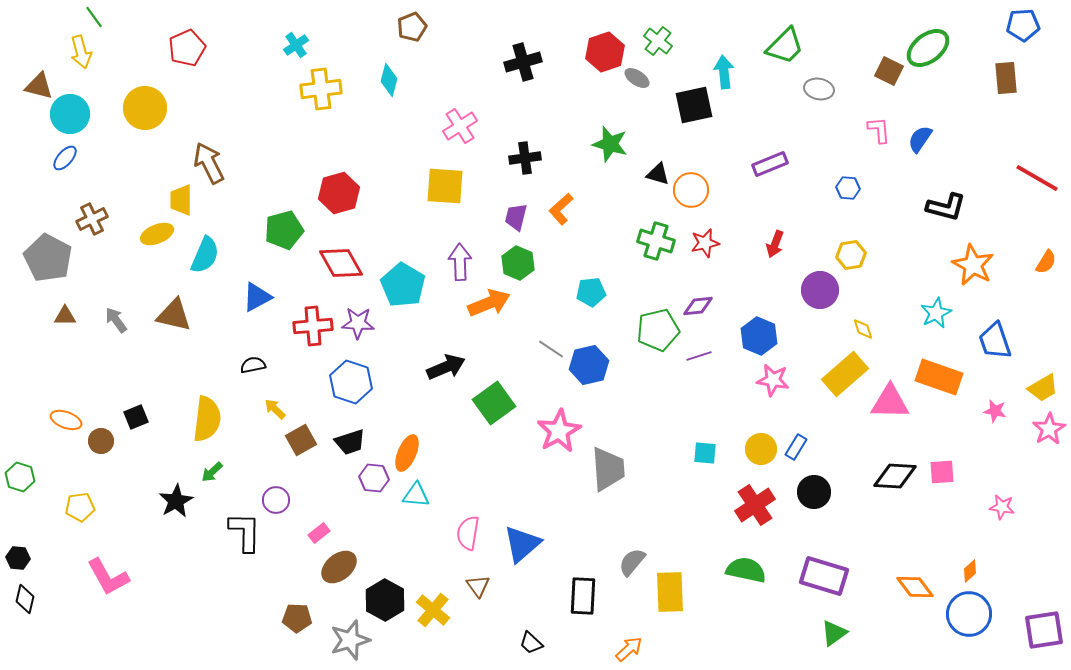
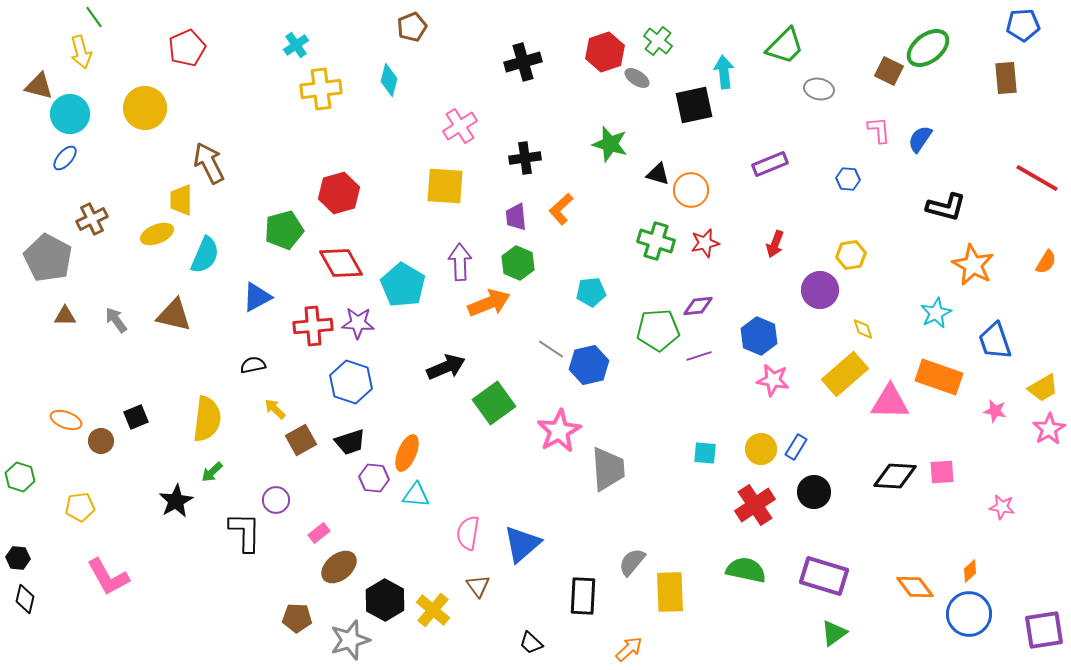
blue hexagon at (848, 188): moved 9 px up
purple trapezoid at (516, 217): rotated 20 degrees counterclockwise
green pentagon at (658, 330): rotated 9 degrees clockwise
